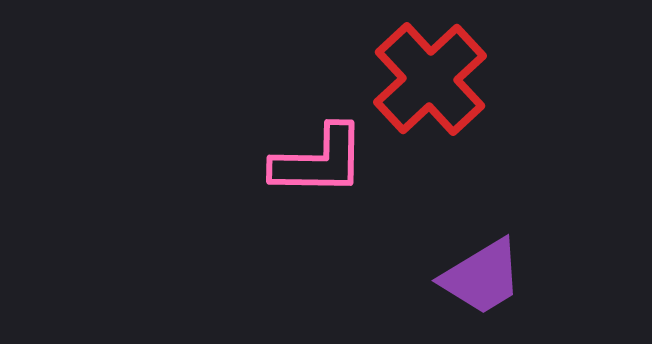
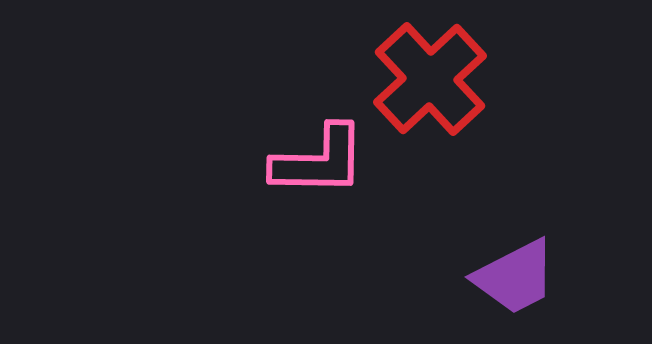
purple trapezoid: moved 33 px right; rotated 4 degrees clockwise
